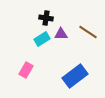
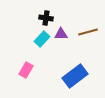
brown line: rotated 48 degrees counterclockwise
cyan rectangle: rotated 14 degrees counterclockwise
